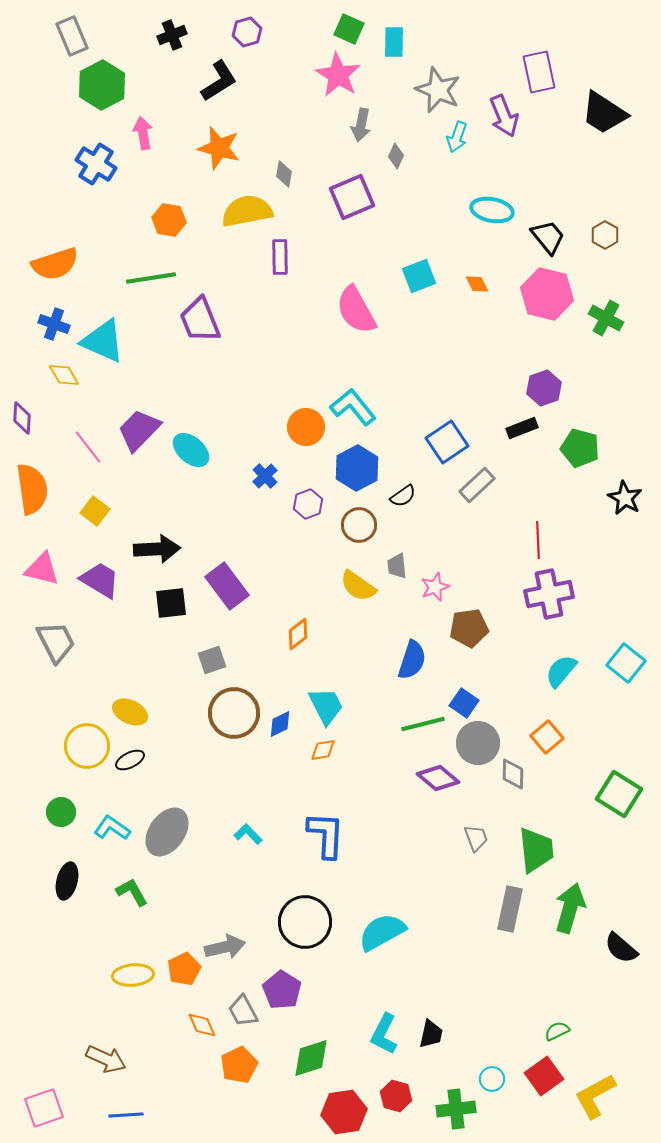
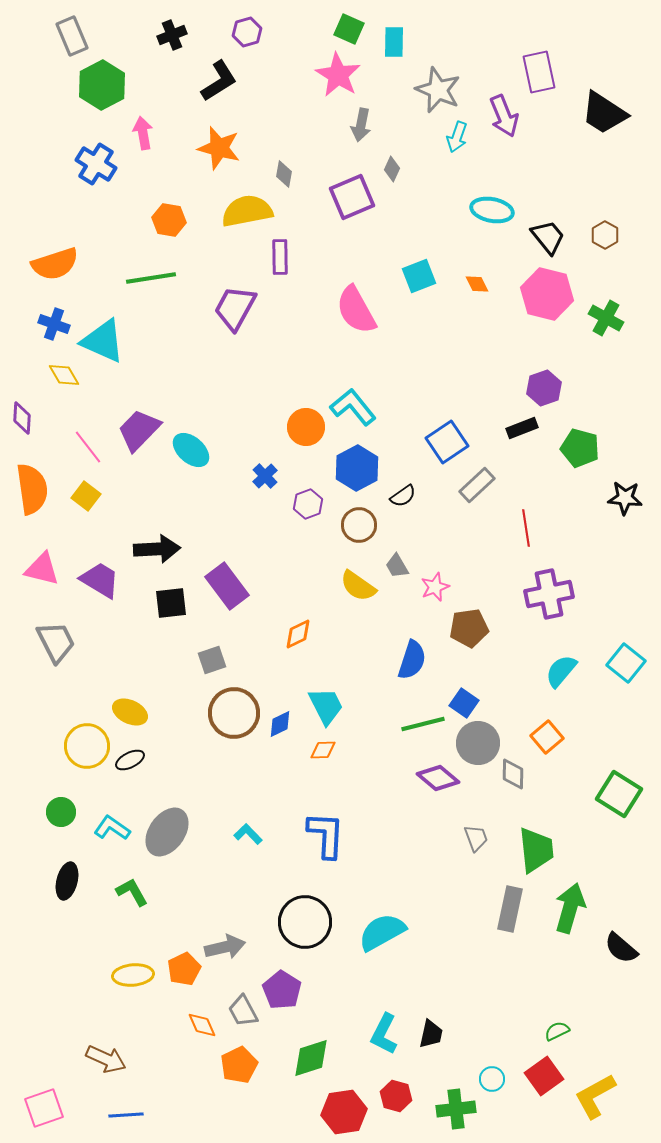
gray diamond at (396, 156): moved 4 px left, 13 px down
purple trapezoid at (200, 320): moved 35 px right, 12 px up; rotated 51 degrees clockwise
black star at (625, 498): rotated 24 degrees counterclockwise
yellow square at (95, 511): moved 9 px left, 15 px up
red line at (538, 540): moved 12 px left, 12 px up; rotated 6 degrees counterclockwise
gray trapezoid at (397, 566): rotated 24 degrees counterclockwise
orange diamond at (298, 634): rotated 12 degrees clockwise
orange diamond at (323, 750): rotated 8 degrees clockwise
